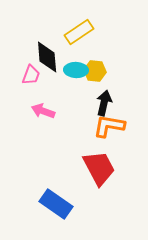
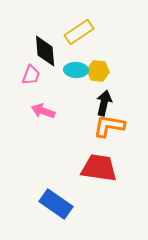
black diamond: moved 2 px left, 6 px up
yellow hexagon: moved 3 px right
red trapezoid: rotated 54 degrees counterclockwise
